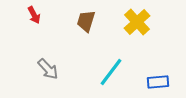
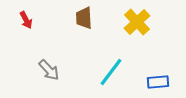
red arrow: moved 8 px left, 5 px down
brown trapezoid: moved 2 px left, 3 px up; rotated 20 degrees counterclockwise
gray arrow: moved 1 px right, 1 px down
